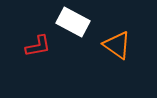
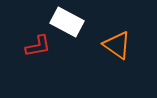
white rectangle: moved 6 px left
